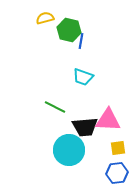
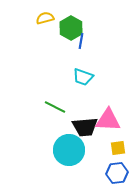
green hexagon: moved 2 px right, 2 px up; rotated 15 degrees clockwise
